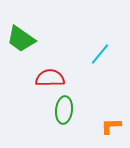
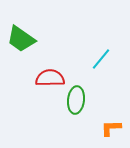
cyan line: moved 1 px right, 5 px down
green ellipse: moved 12 px right, 10 px up
orange L-shape: moved 2 px down
